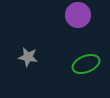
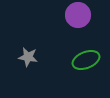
green ellipse: moved 4 px up
